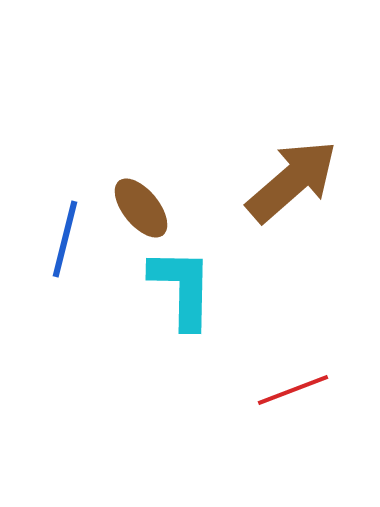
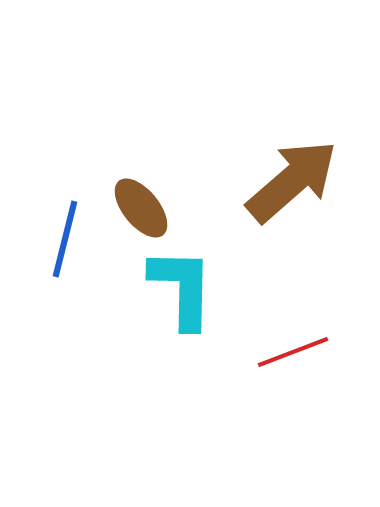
red line: moved 38 px up
